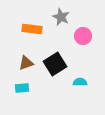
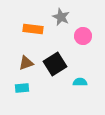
orange rectangle: moved 1 px right
